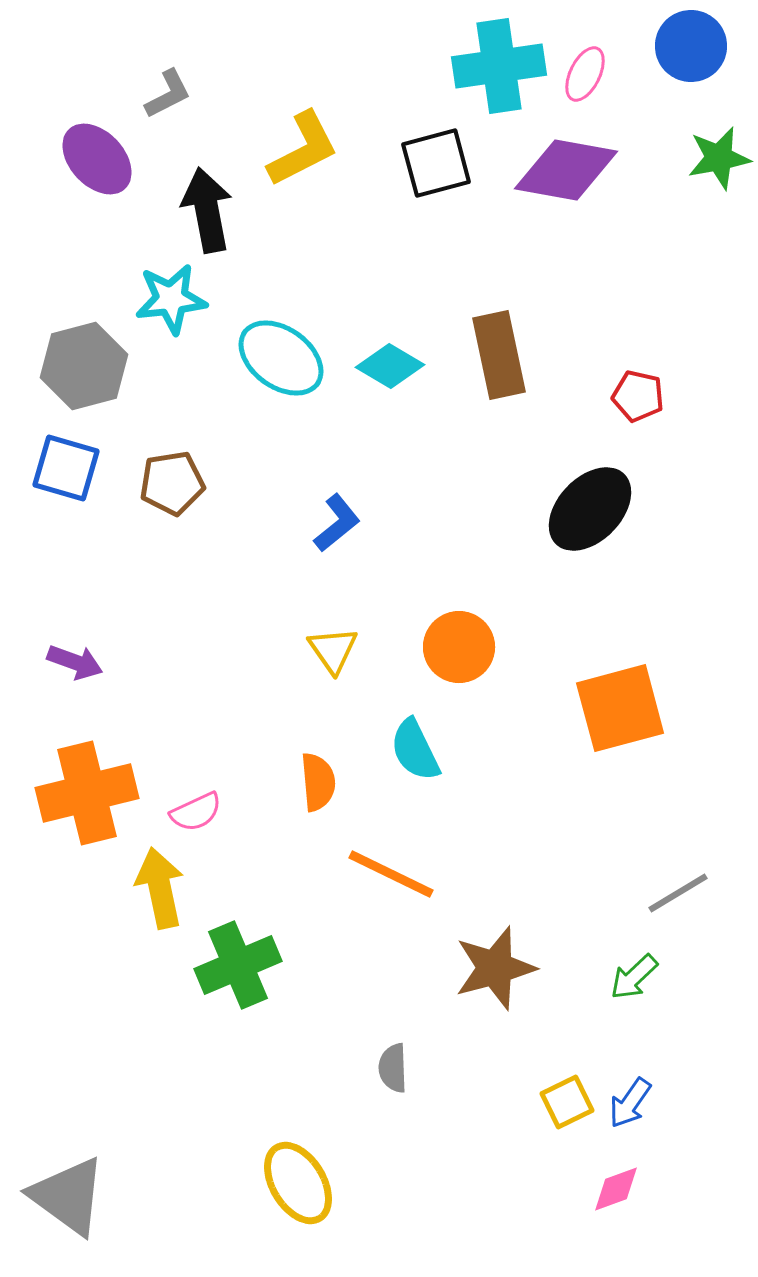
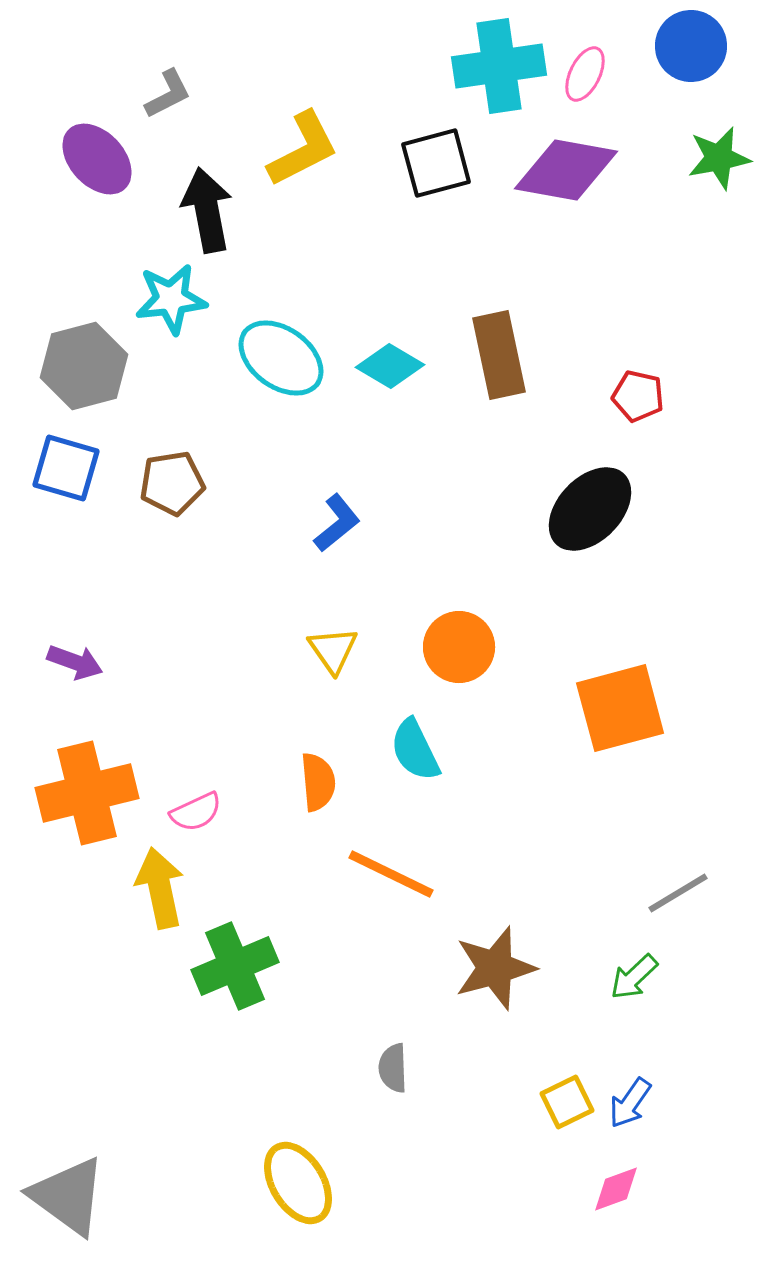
green cross: moved 3 px left, 1 px down
